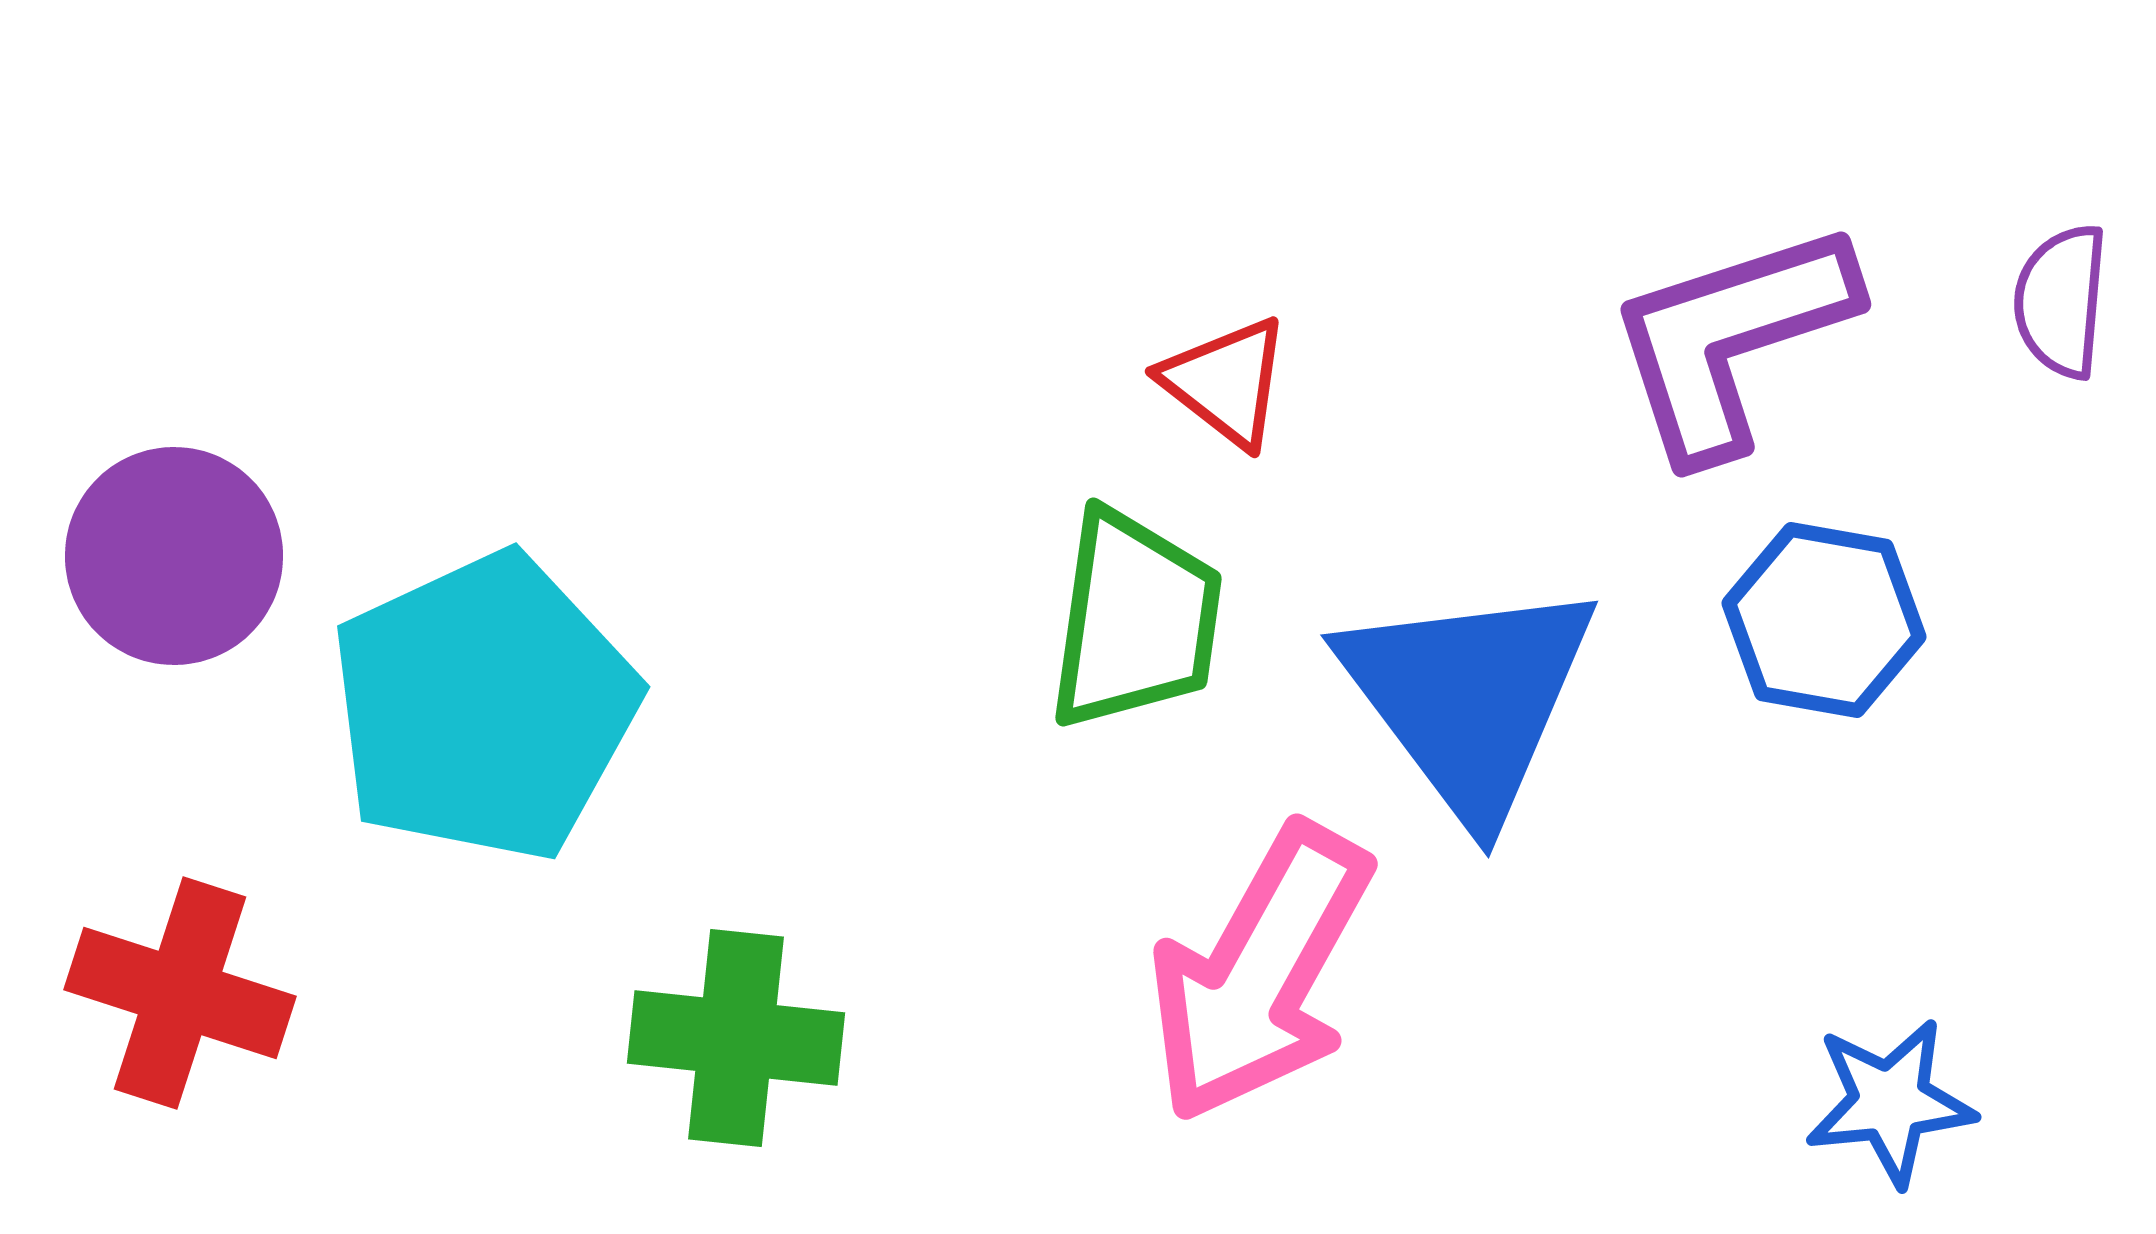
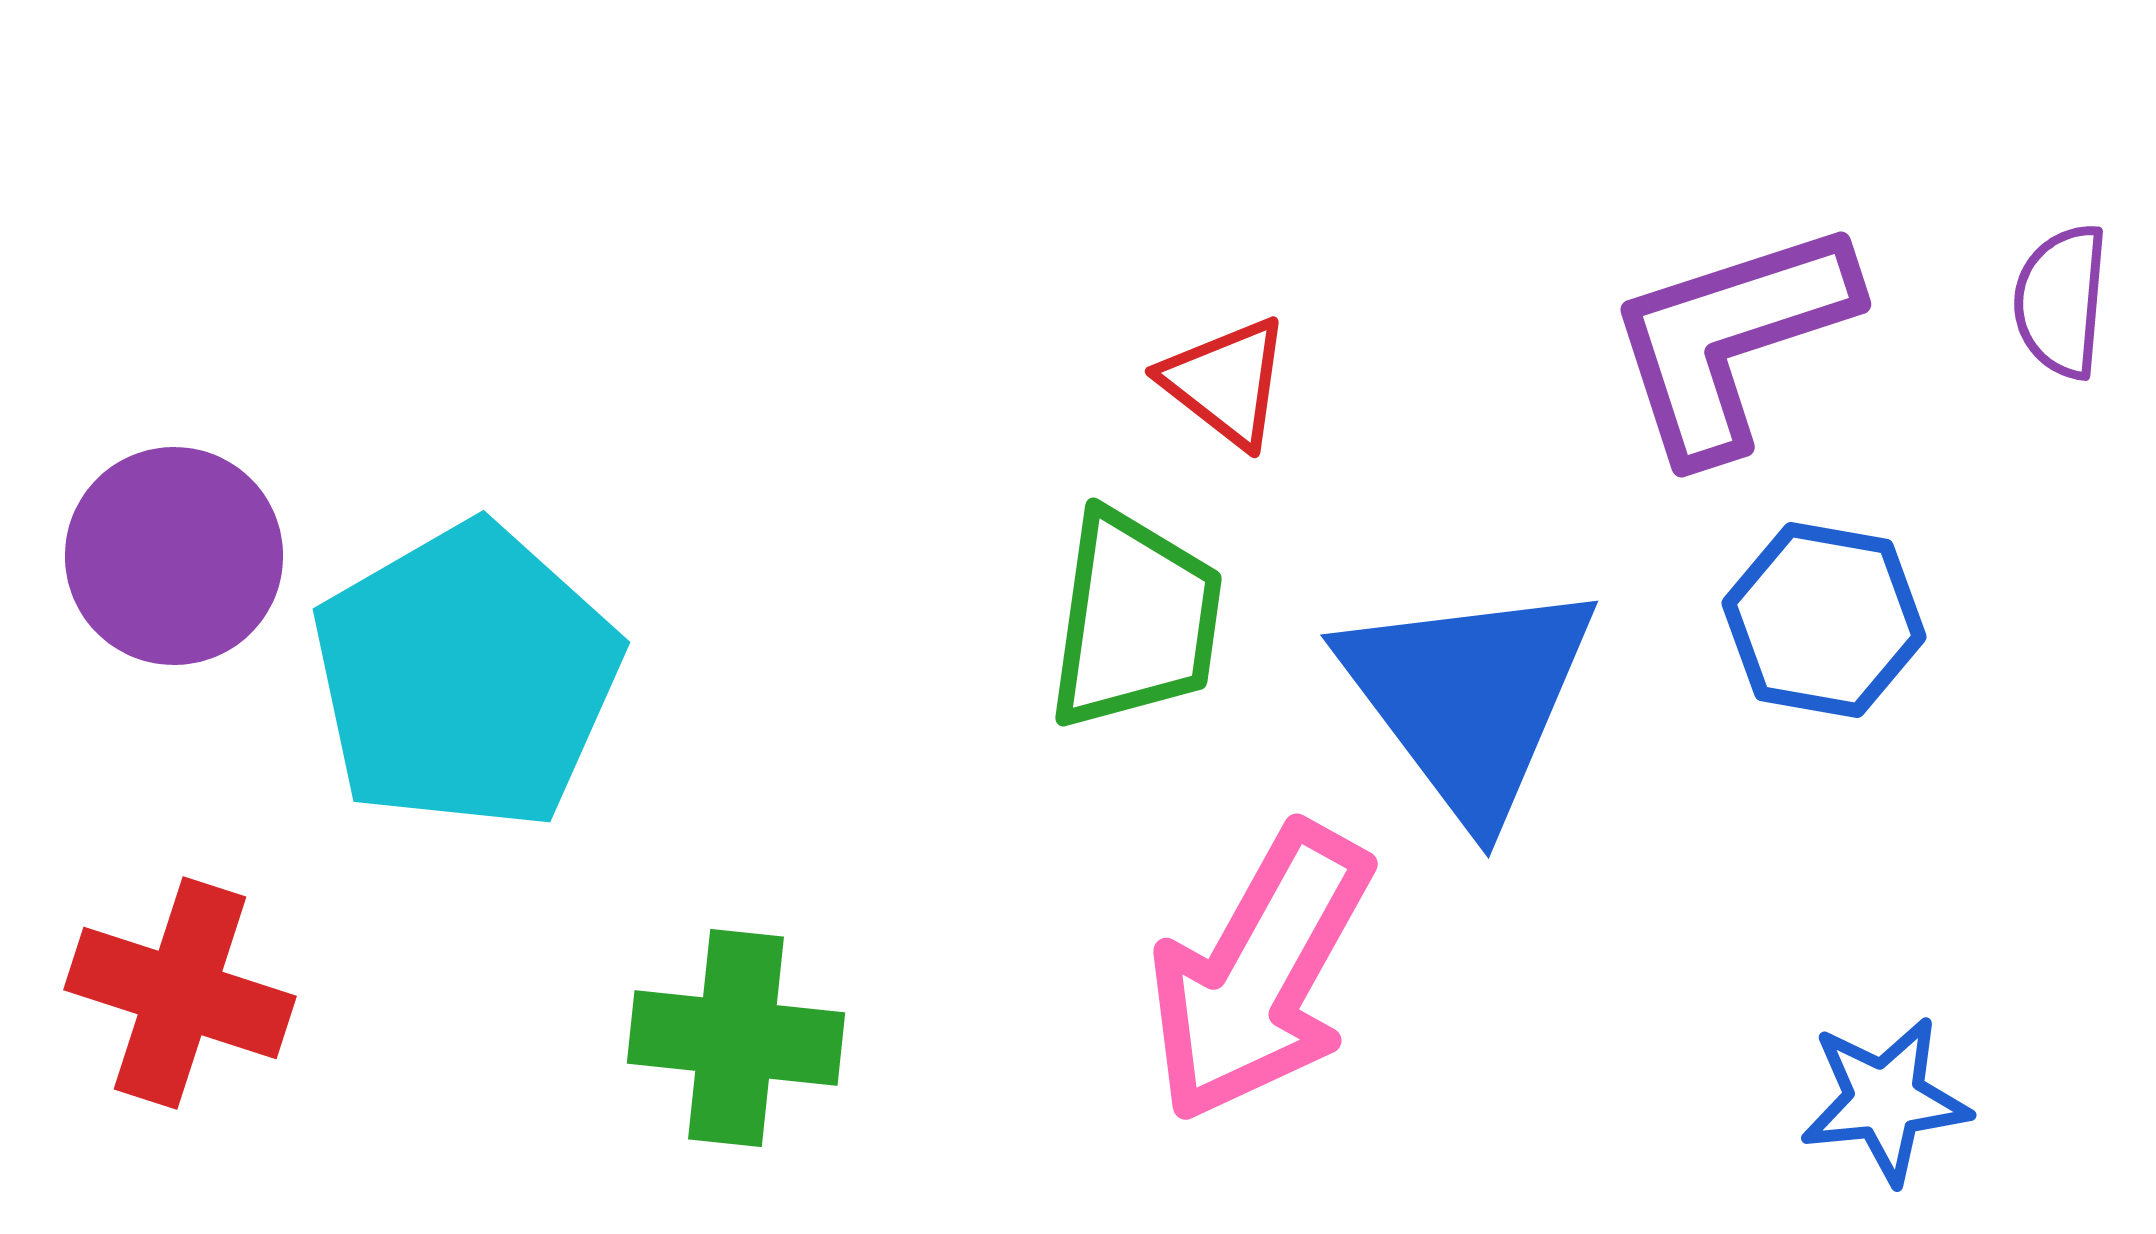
cyan pentagon: moved 18 px left, 30 px up; rotated 5 degrees counterclockwise
blue star: moved 5 px left, 2 px up
